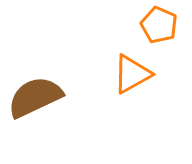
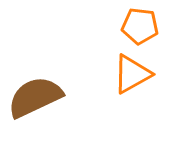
orange pentagon: moved 19 px left, 1 px down; rotated 18 degrees counterclockwise
